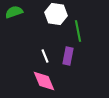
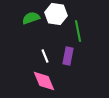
green semicircle: moved 17 px right, 6 px down
